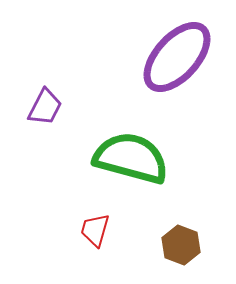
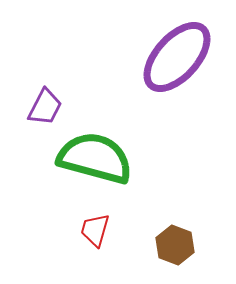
green semicircle: moved 36 px left
brown hexagon: moved 6 px left
